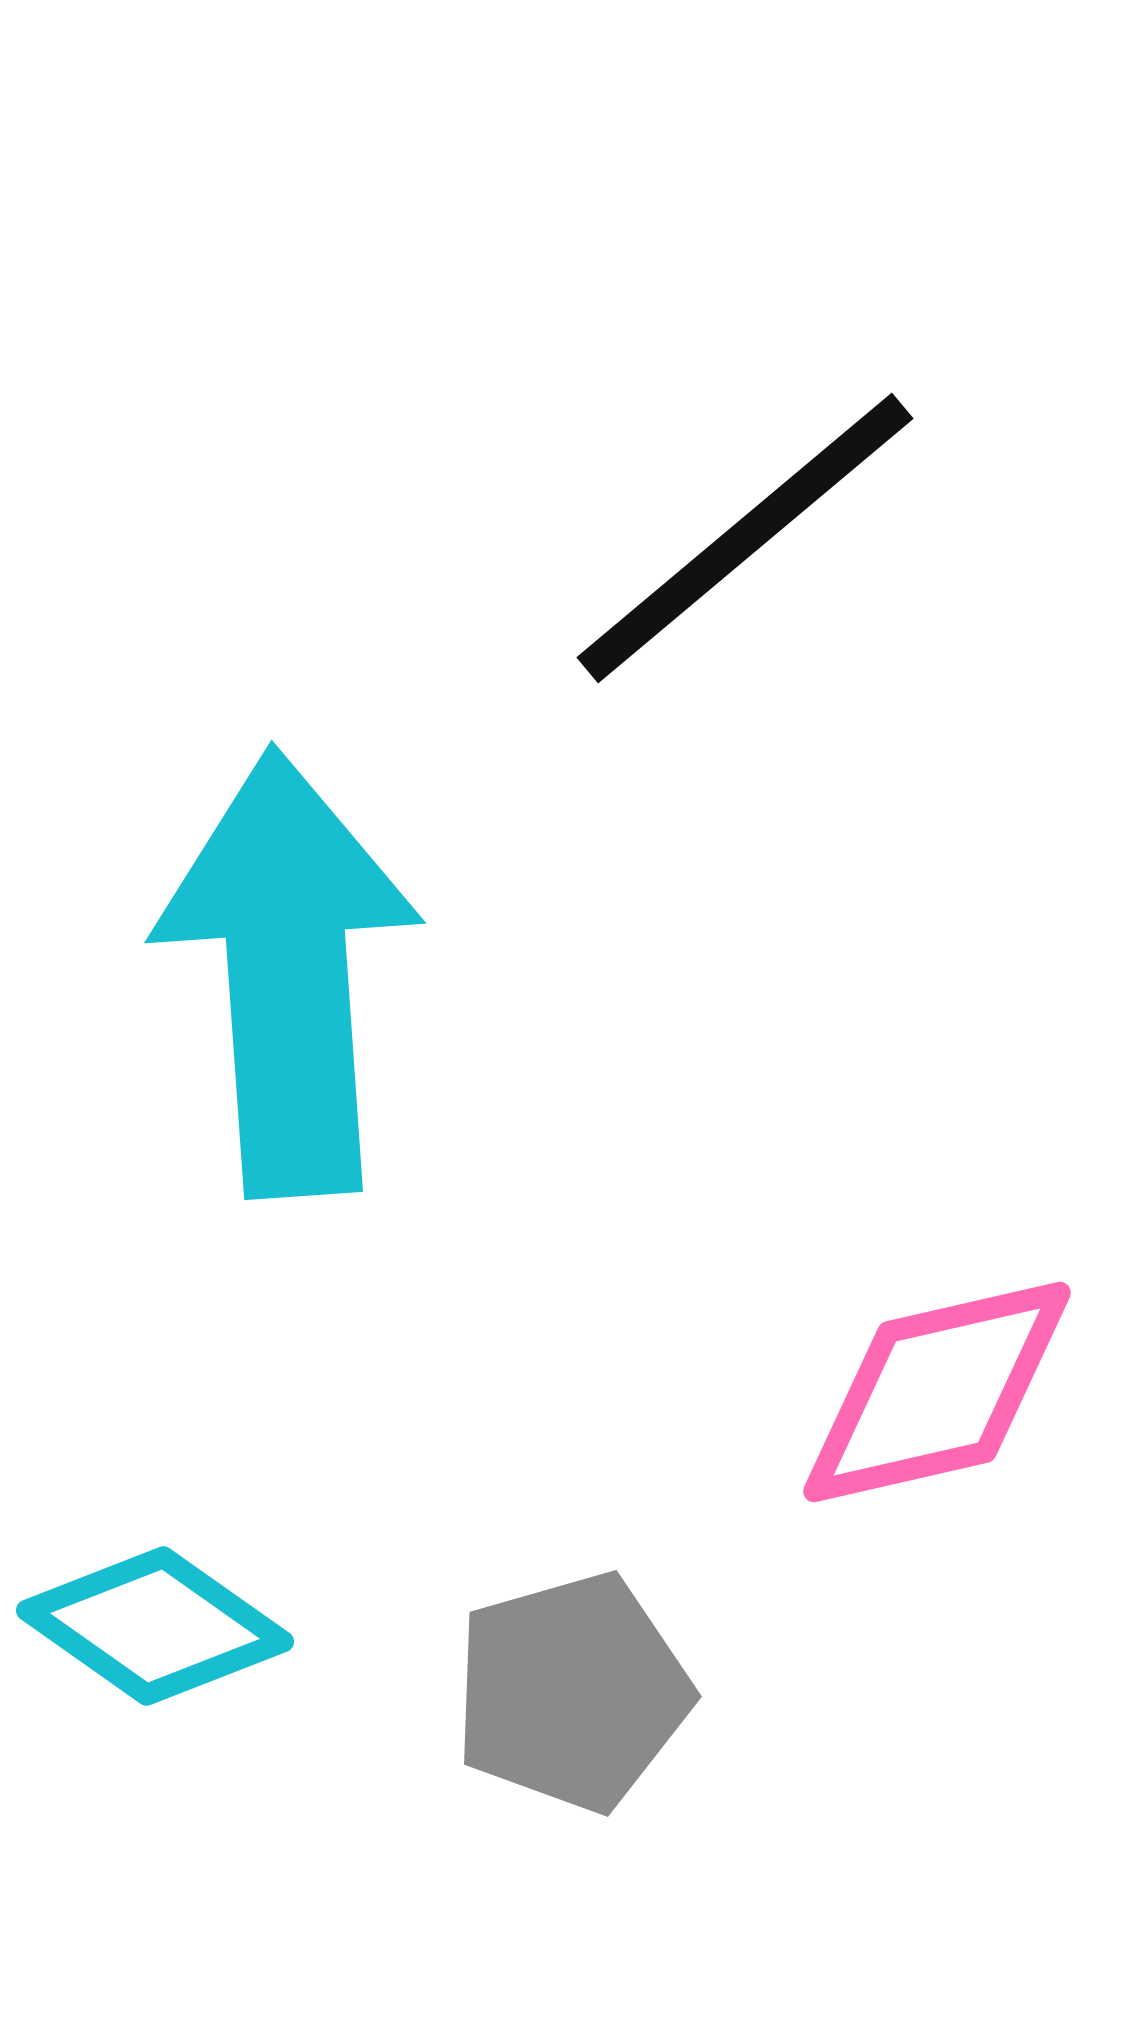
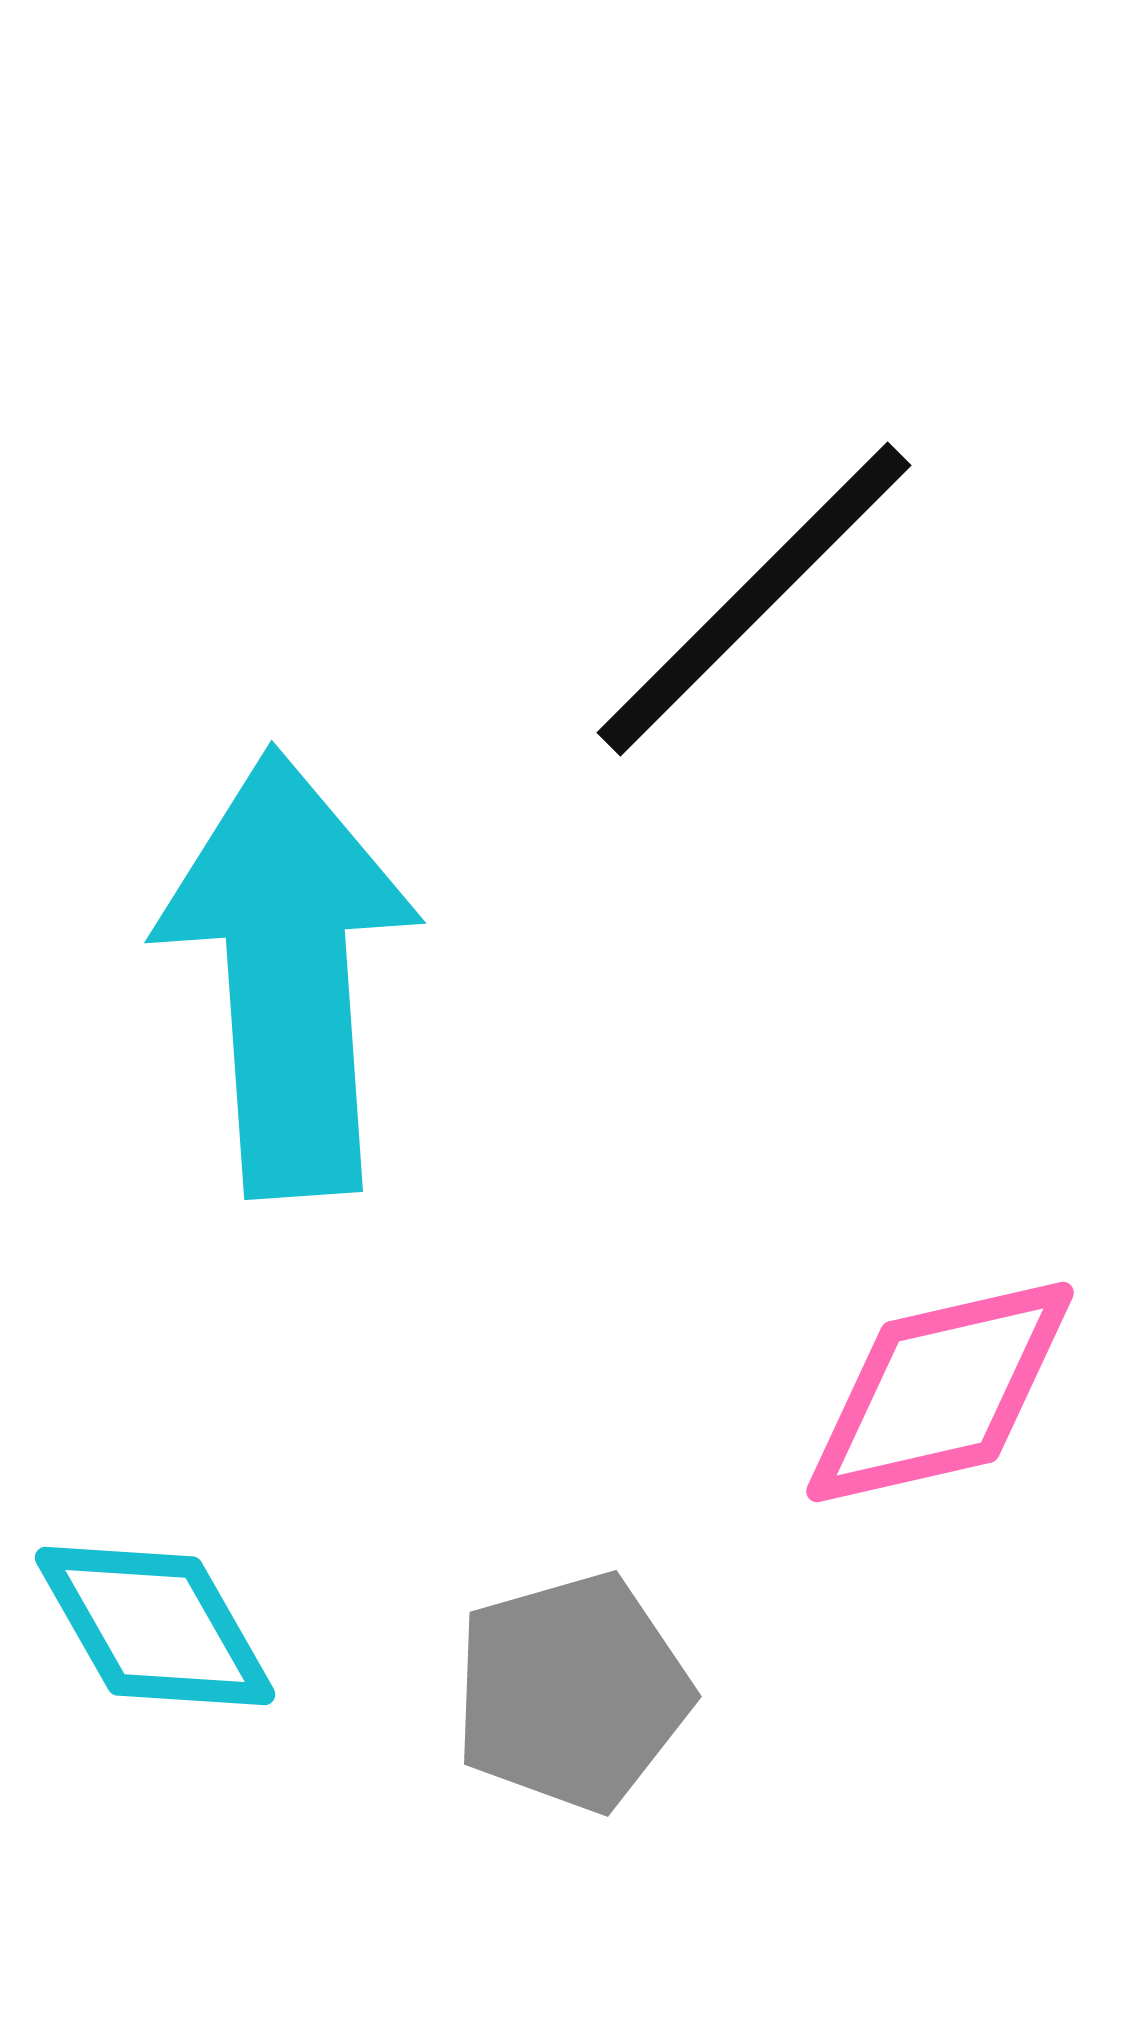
black line: moved 9 px right, 61 px down; rotated 5 degrees counterclockwise
pink diamond: moved 3 px right
cyan diamond: rotated 25 degrees clockwise
